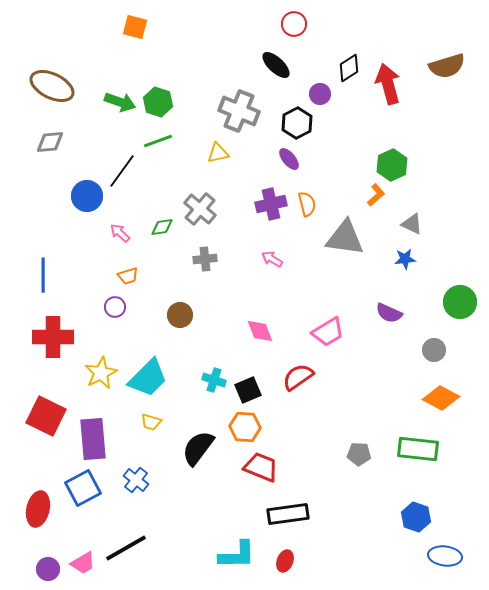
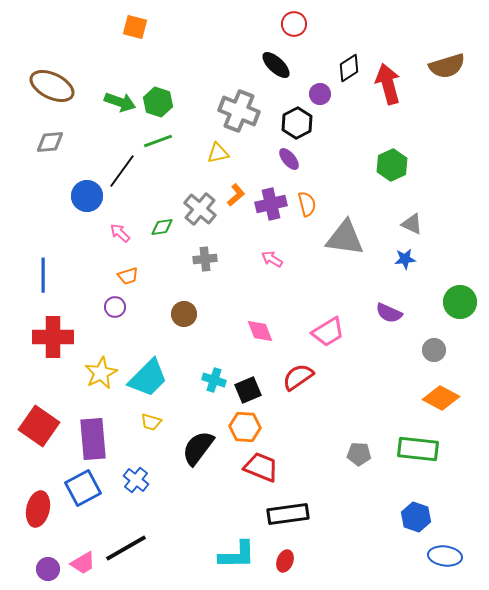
orange L-shape at (376, 195): moved 140 px left
brown circle at (180, 315): moved 4 px right, 1 px up
red square at (46, 416): moved 7 px left, 10 px down; rotated 9 degrees clockwise
